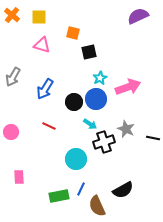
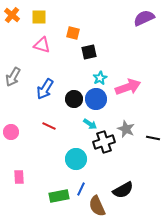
purple semicircle: moved 6 px right, 2 px down
black circle: moved 3 px up
